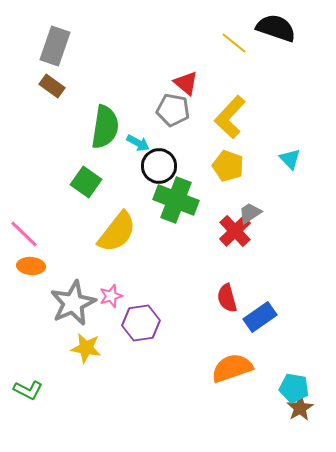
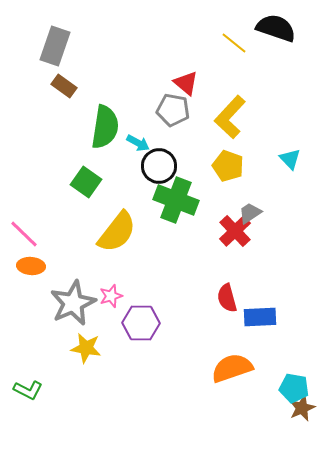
brown rectangle: moved 12 px right
blue rectangle: rotated 32 degrees clockwise
purple hexagon: rotated 9 degrees clockwise
brown star: moved 2 px right; rotated 8 degrees clockwise
